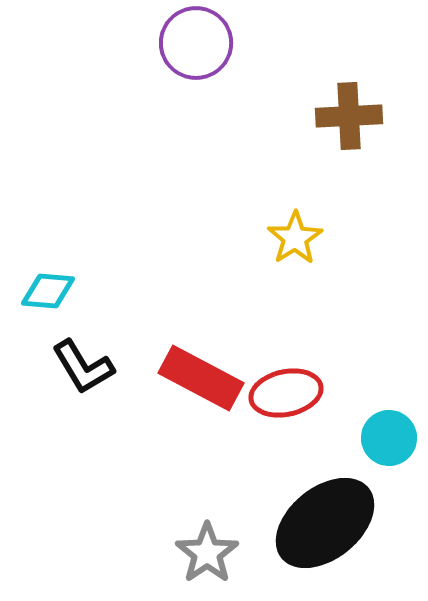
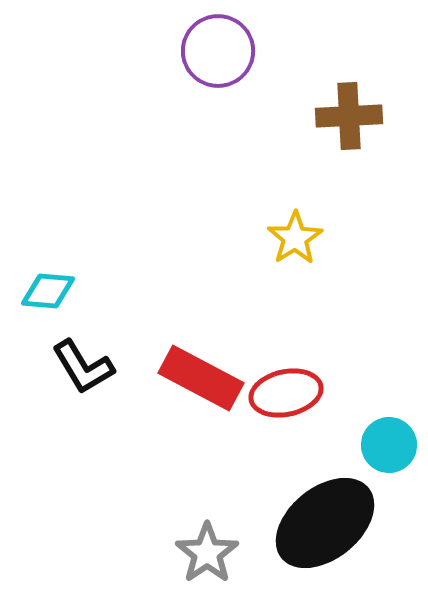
purple circle: moved 22 px right, 8 px down
cyan circle: moved 7 px down
